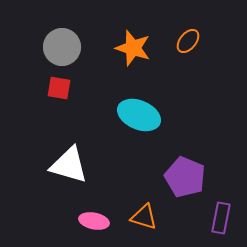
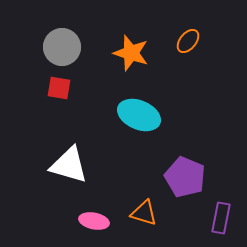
orange star: moved 2 px left, 5 px down
orange triangle: moved 4 px up
